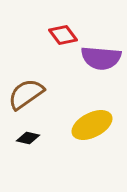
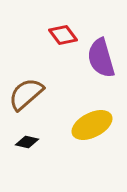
purple semicircle: rotated 69 degrees clockwise
brown semicircle: rotated 6 degrees counterclockwise
black diamond: moved 1 px left, 4 px down
